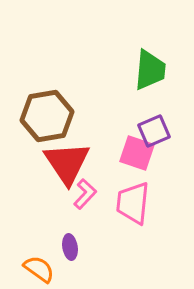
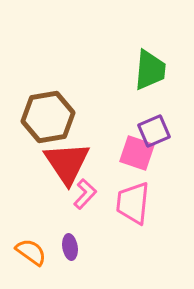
brown hexagon: moved 1 px right, 1 px down
orange semicircle: moved 8 px left, 17 px up
